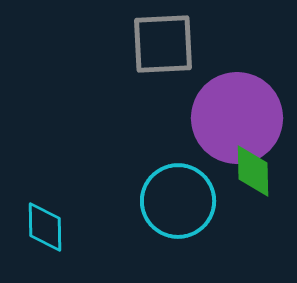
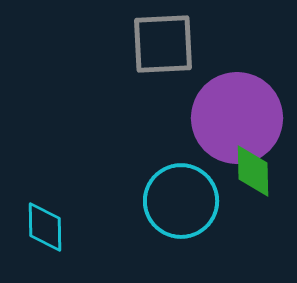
cyan circle: moved 3 px right
